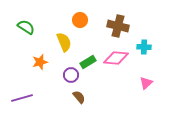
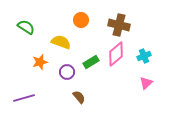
orange circle: moved 1 px right
brown cross: moved 1 px right, 1 px up
yellow semicircle: moved 3 px left; rotated 48 degrees counterclockwise
cyan cross: moved 9 px down; rotated 24 degrees counterclockwise
pink diamond: moved 4 px up; rotated 45 degrees counterclockwise
green rectangle: moved 3 px right
purple circle: moved 4 px left, 3 px up
purple line: moved 2 px right
